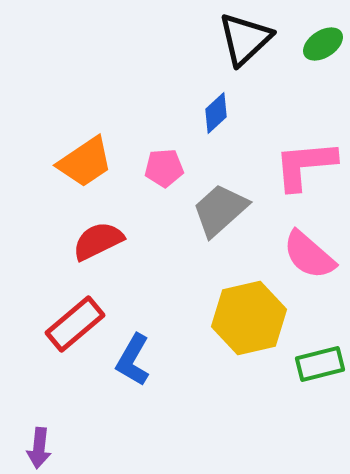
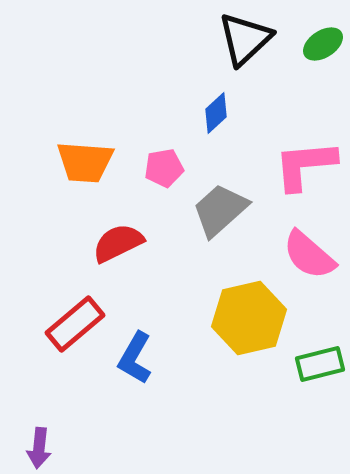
orange trapezoid: rotated 38 degrees clockwise
pink pentagon: rotated 6 degrees counterclockwise
red semicircle: moved 20 px right, 2 px down
blue L-shape: moved 2 px right, 2 px up
